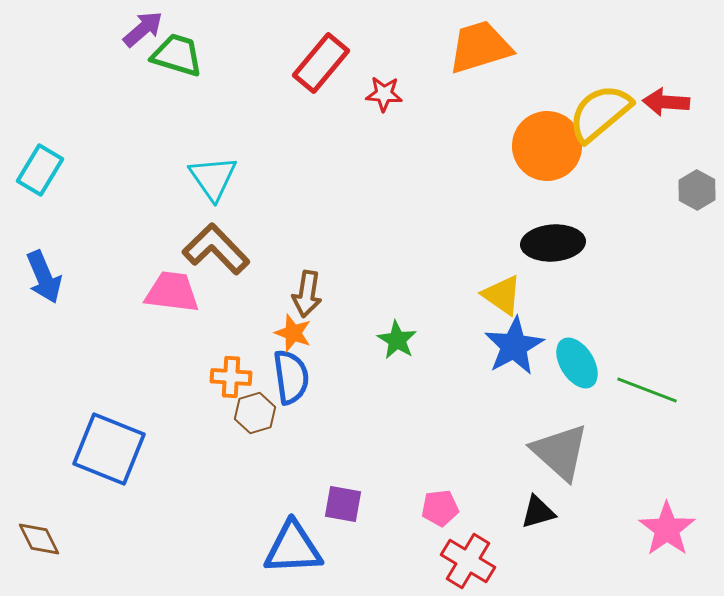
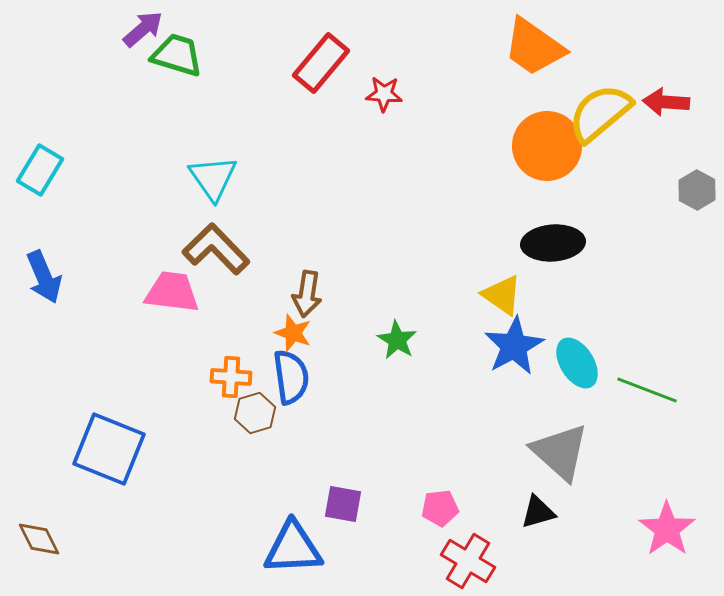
orange trapezoid: moved 54 px right; rotated 128 degrees counterclockwise
